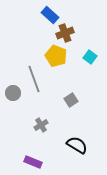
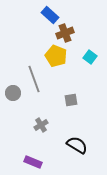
gray square: rotated 24 degrees clockwise
